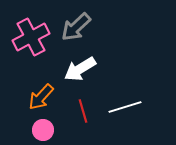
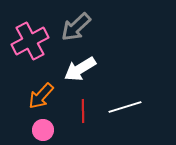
pink cross: moved 1 px left, 4 px down
orange arrow: moved 1 px up
red line: rotated 15 degrees clockwise
